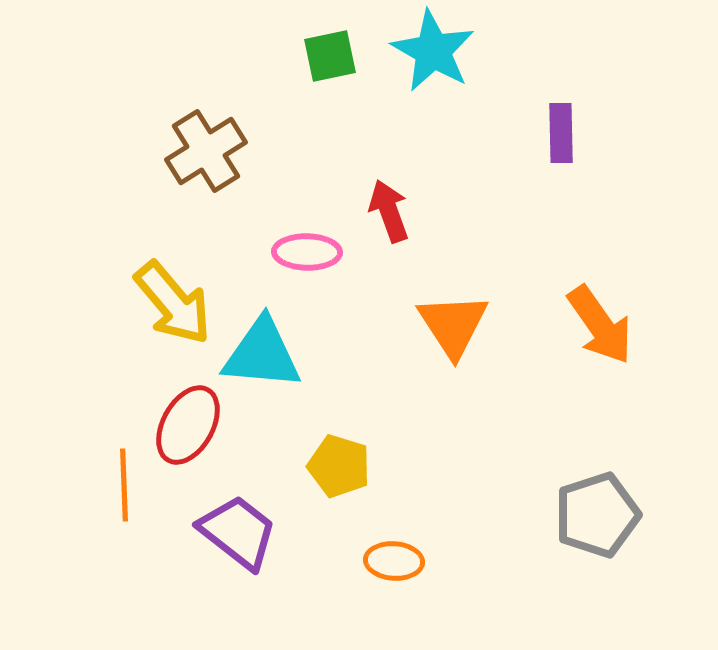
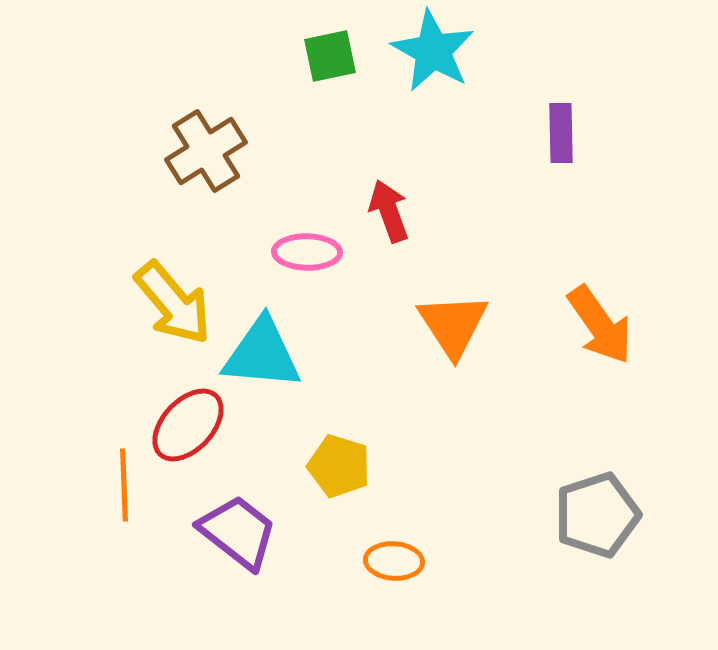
red ellipse: rotated 14 degrees clockwise
